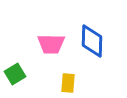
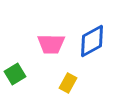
blue diamond: rotated 60 degrees clockwise
yellow rectangle: rotated 24 degrees clockwise
